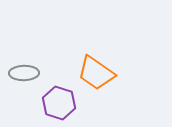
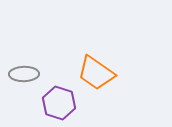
gray ellipse: moved 1 px down
